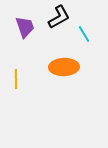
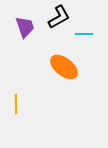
cyan line: rotated 60 degrees counterclockwise
orange ellipse: rotated 40 degrees clockwise
yellow line: moved 25 px down
